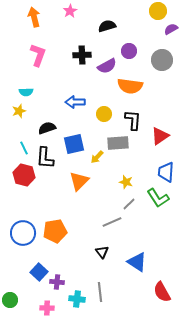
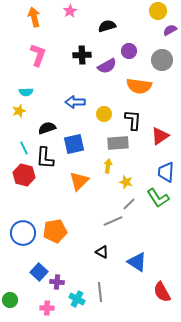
purple semicircle at (171, 29): moved 1 px left, 1 px down
orange semicircle at (130, 86): moved 9 px right
yellow arrow at (97, 157): moved 11 px right, 9 px down; rotated 144 degrees clockwise
gray line at (112, 222): moved 1 px right, 1 px up
black triangle at (102, 252): rotated 24 degrees counterclockwise
cyan cross at (77, 299): rotated 21 degrees clockwise
